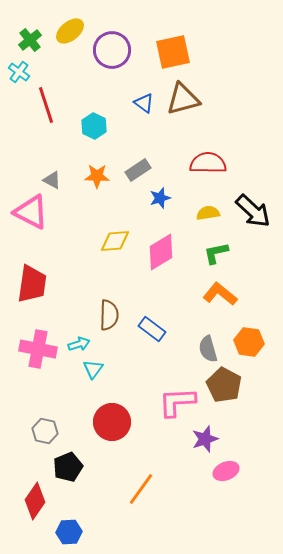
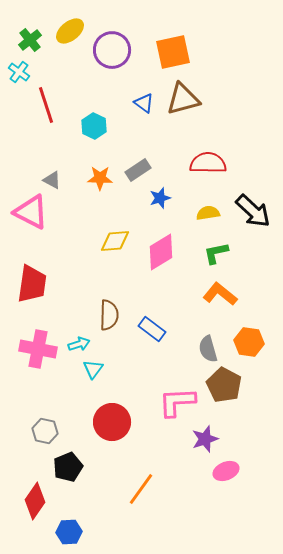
orange star: moved 3 px right, 2 px down
